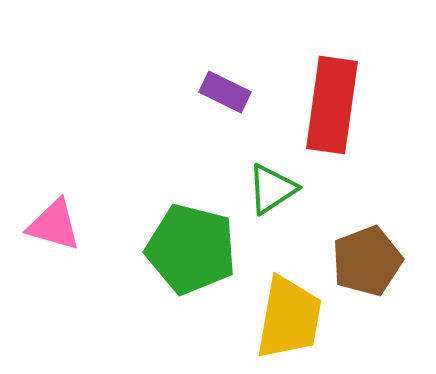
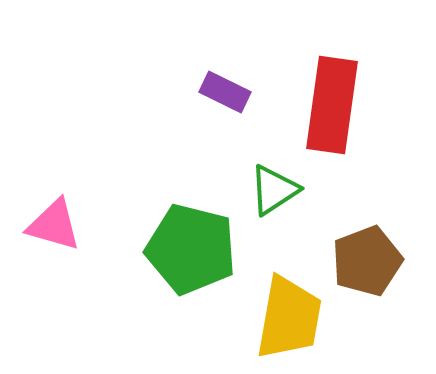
green triangle: moved 2 px right, 1 px down
